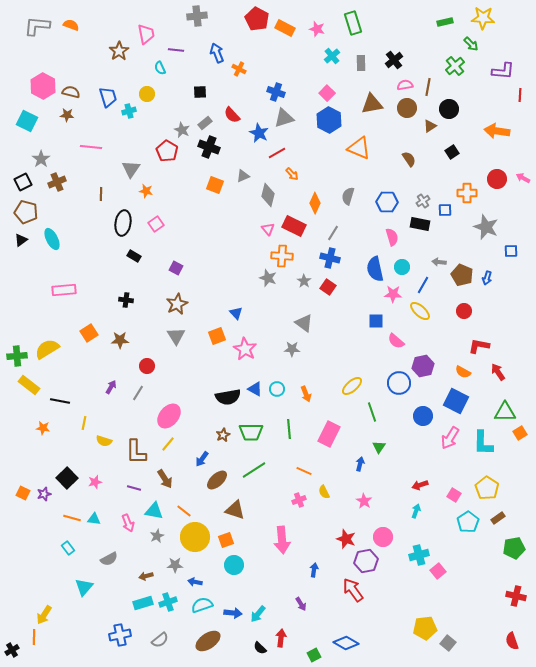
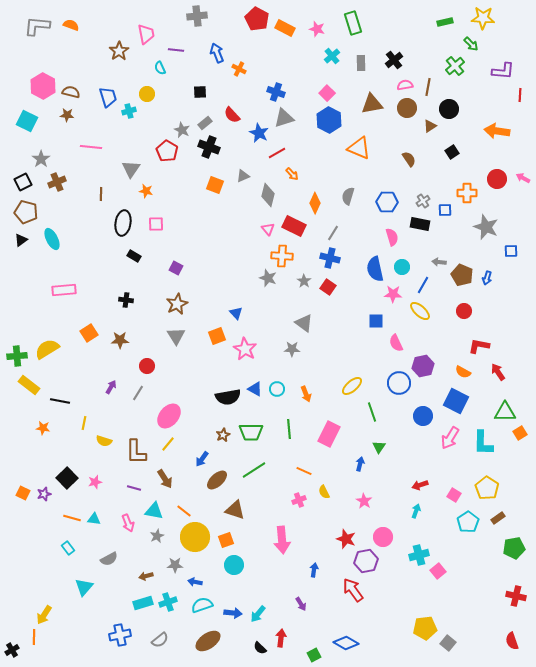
pink square at (156, 224): rotated 35 degrees clockwise
pink semicircle at (396, 341): moved 2 px down; rotated 24 degrees clockwise
